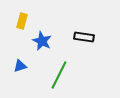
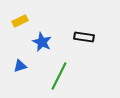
yellow rectangle: moved 2 px left; rotated 49 degrees clockwise
blue star: moved 1 px down
green line: moved 1 px down
